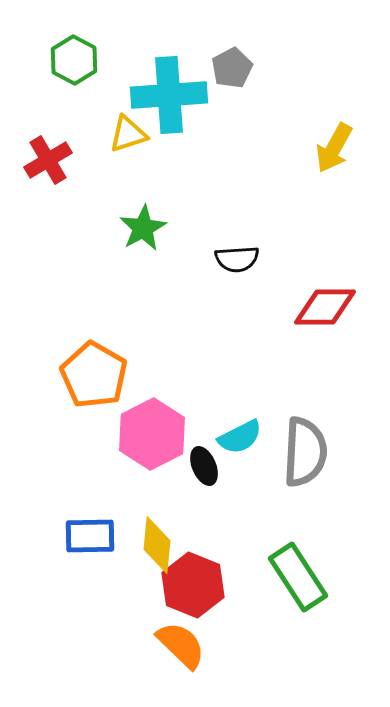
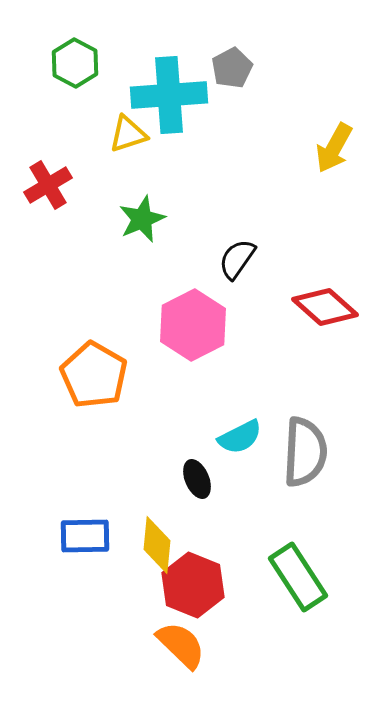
green hexagon: moved 1 px right, 3 px down
red cross: moved 25 px down
green star: moved 1 px left, 9 px up; rotated 6 degrees clockwise
black semicircle: rotated 129 degrees clockwise
red diamond: rotated 42 degrees clockwise
pink hexagon: moved 41 px right, 109 px up
black ellipse: moved 7 px left, 13 px down
blue rectangle: moved 5 px left
